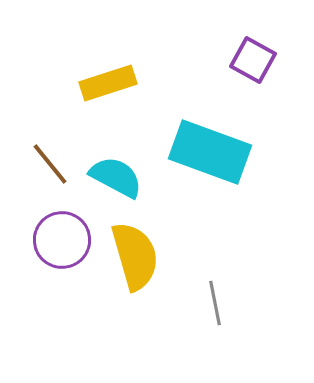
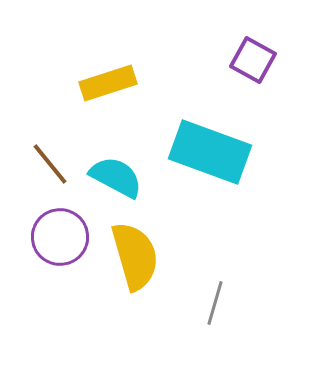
purple circle: moved 2 px left, 3 px up
gray line: rotated 27 degrees clockwise
